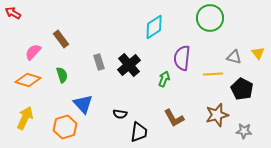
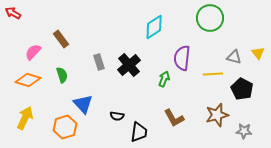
black semicircle: moved 3 px left, 2 px down
